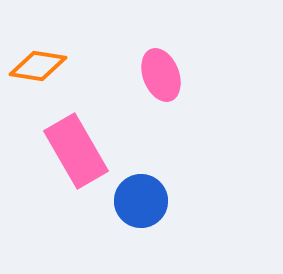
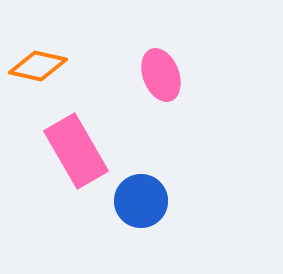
orange diamond: rotated 4 degrees clockwise
